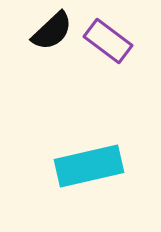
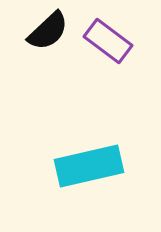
black semicircle: moved 4 px left
